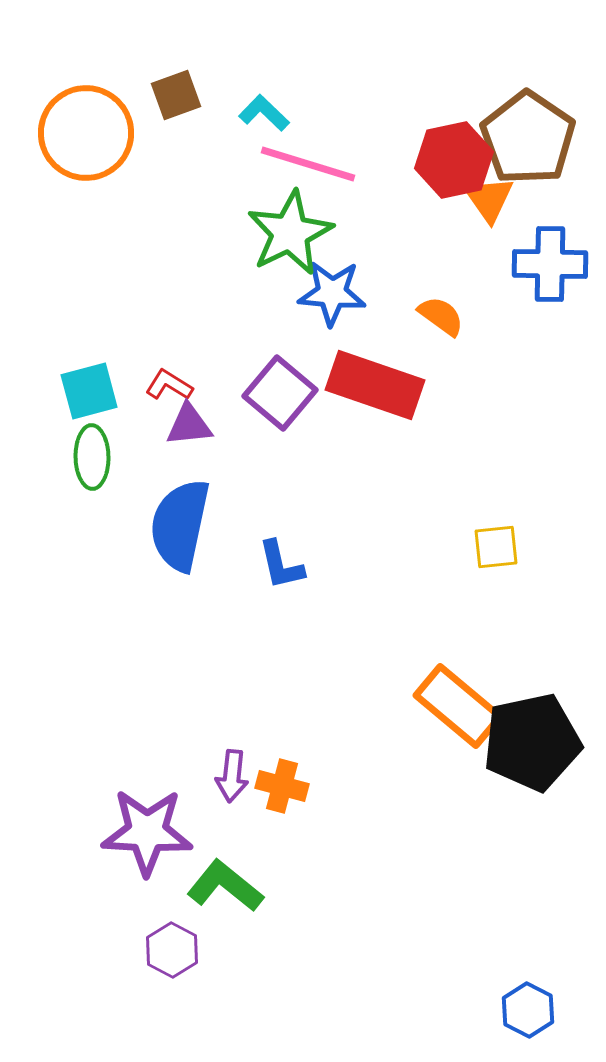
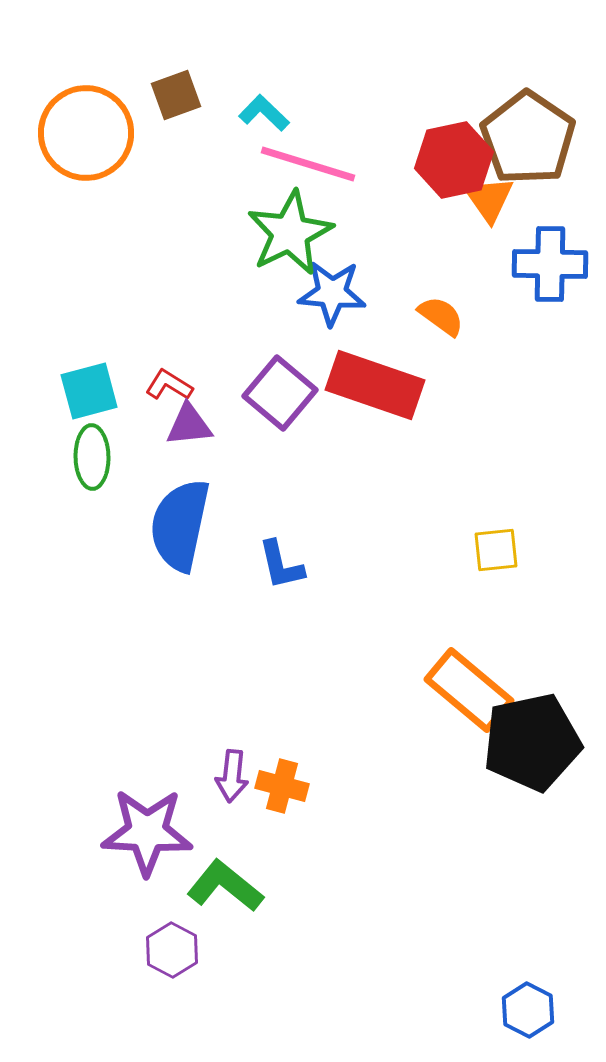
yellow square: moved 3 px down
orange rectangle: moved 11 px right, 16 px up
